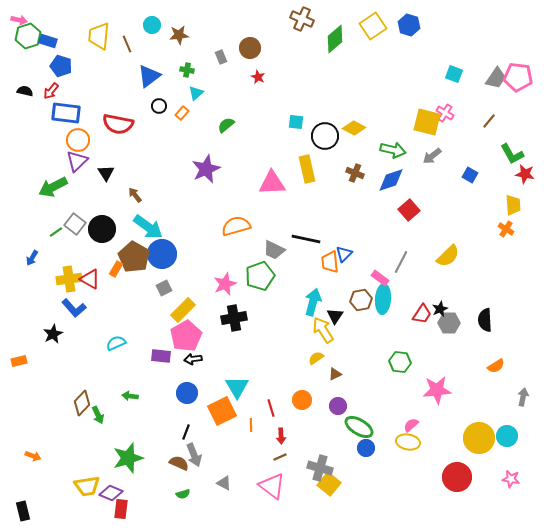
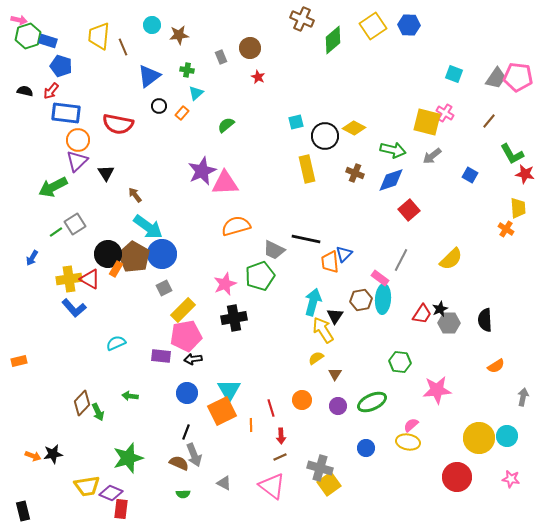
blue hexagon at (409, 25): rotated 15 degrees counterclockwise
green diamond at (335, 39): moved 2 px left, 1 px down
brown line at (127, 44): moved 4 px left, 3 px down
cyan square at (296, 122): rotated 21 degrees counterclockwise
purple star at (206, 169): moved 4 px left, 2 px down
pink triangle at (272, 183): moved 47 px left
yellow trapezoid at (513, 205): moved 5 px right, 3 px down
gray square at (75, 224): rotated 20 degrees clockwise
black circle at (102, 229): moved 6 px right, 25 px down
yellow semicircle at (448, 256): moved 3 px right, 3 px down
gray line at (401, 262): moved 2 px up
black star at (53, 334): moved 120 px down; rotated 18 degrees clockwise
pink pentagon at (186, 336): rotated 20 degrees clockwise
brown triangle at (335, 374): rotated 32 degrees counterclockwise
cyan triangle at (237, 387): moved 8 px left, 3 px down
green arrow at (98, 415): moved 3 px up
green ellipse at (359, 427): moved 13 px right, 25 px up; rotated 56 degrees counterclockwise
yellow square at (329, 484): rotated 15 degrees clockwise
green semicircle at (183, 494): rotated 16 degrees clockwise
